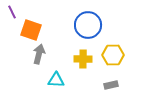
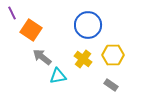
purple line: moved 1 px down
orange square: rotated 15 degrees clockwise
gray arrow: moved 3 px right, 3 px down; rotated 66 degrees counterclockwise
yellow cross: rotated 36 degrees clockwise
cyan triangle: moved 2 px right, 4 px up; rotated 12 degrees counterclockwise
gray rectangle: rotated 48 degrees clockwise
